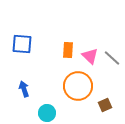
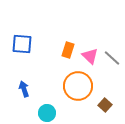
orange rectangle: rotated 14 degrees clockwise
brown square: rotated 24 degrees counterclockwise
